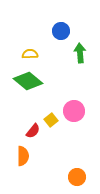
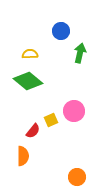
green arrow: rotated 18 degrees clockwise
yellow square: rotated 16 degrees clockwise
